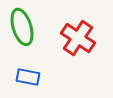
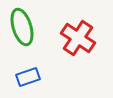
blue rectangle: rotated 30 degrees counterclockwise
